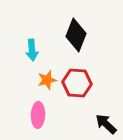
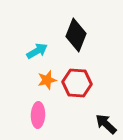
cyan arrow: moved 5 px right, 1 px down; rotated 115 degrees counterclockwise
